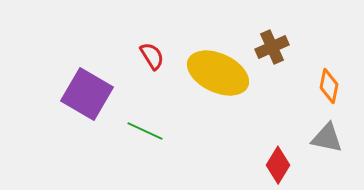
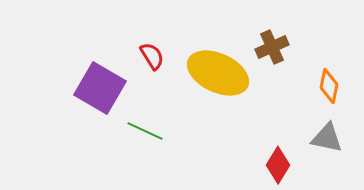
purple square: moved 13 px right, 6 px up
